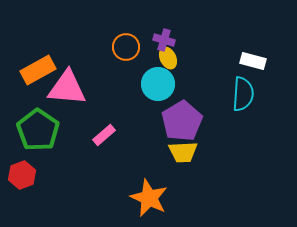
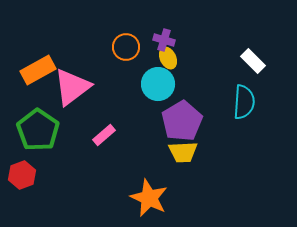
white rectangle: rotated 30 degrees clockwise
pink triangle: moved 5 px right, 1 px up; rotated 42 degrees counterclockwise
cyan semicircle: moved 1 px right, 8 px down
